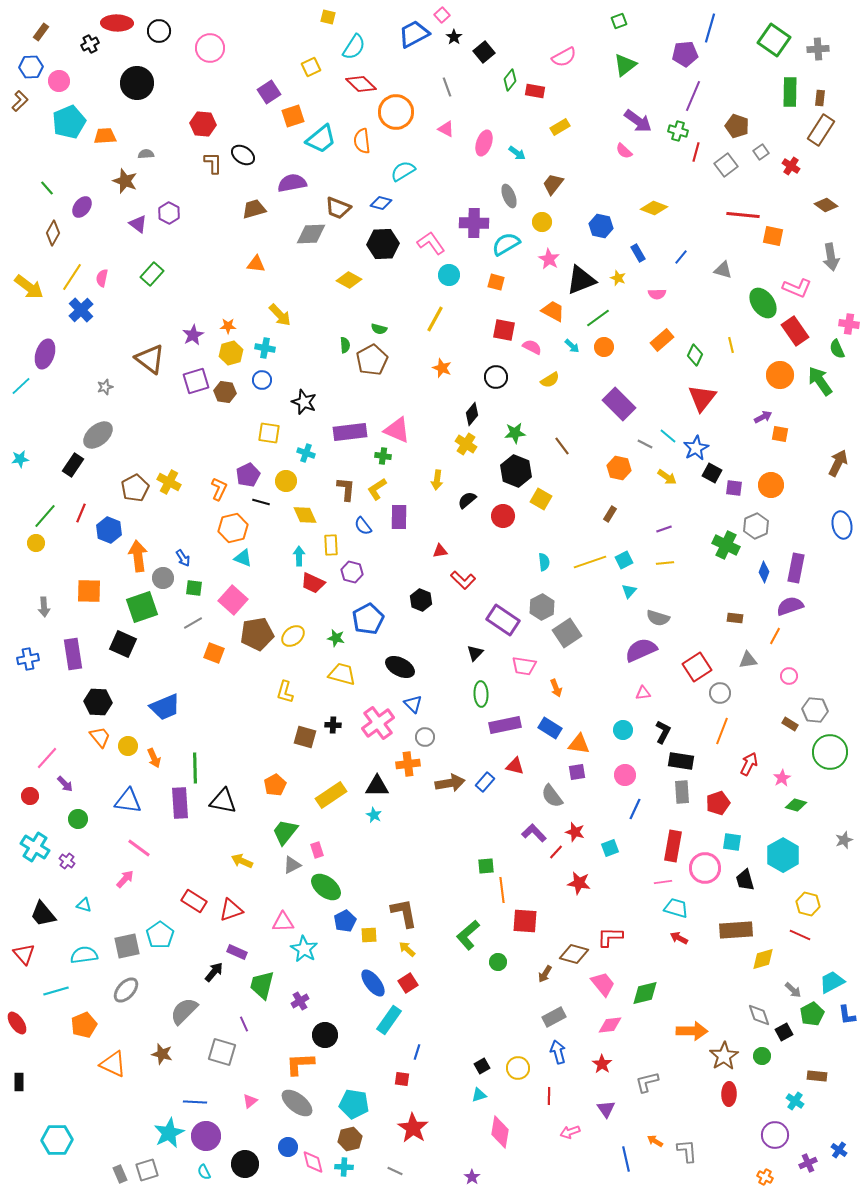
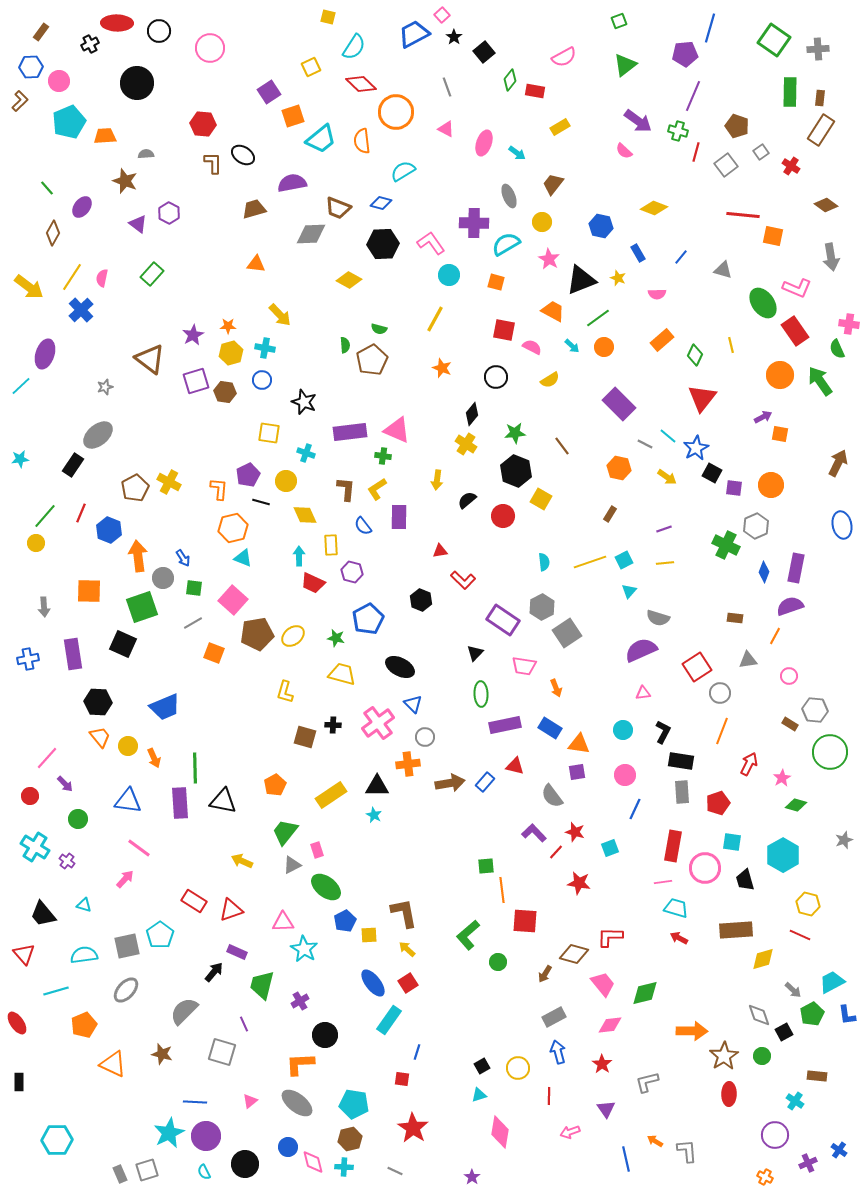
orange L-shape at (219, 489): rotated 20 degrees counterclockwise
